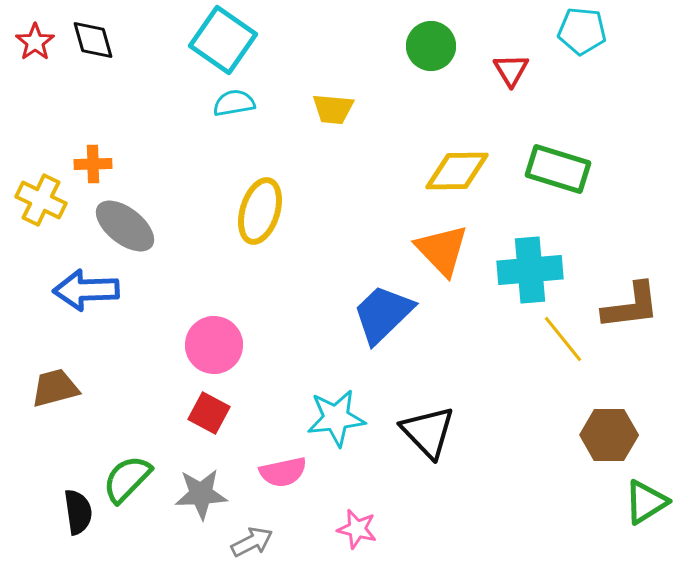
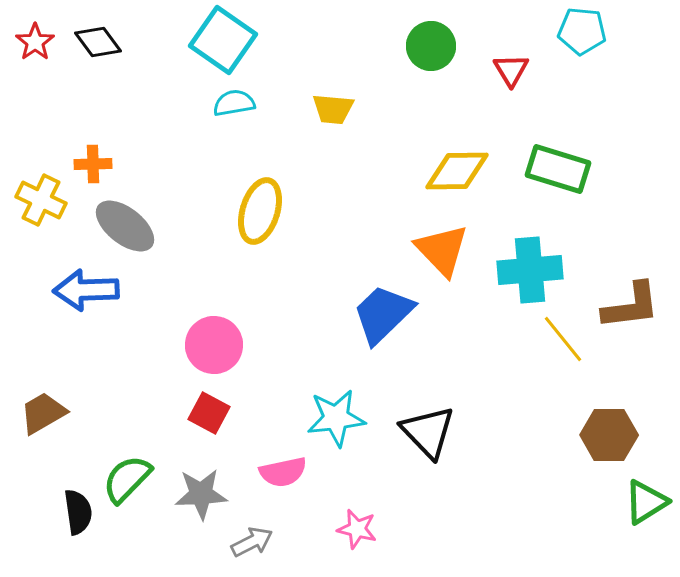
black diamond: moved 5 px right, 2 px down; rotated 21 degrees counterclockwise
brown trapezoid: moved 12 px left, 25 px down; rotated 15 degrees counterclockwise
